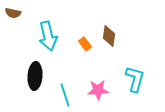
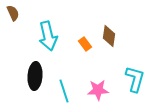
brown semicircle: rotated 126 degrees counterclockwise
cyan line: moved 1 px left, 4 px up
